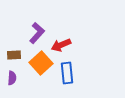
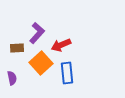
brown rectangle: moved 3 px right, 7 px up
purple semicircle: rotated 16 degrees counterclockwise
